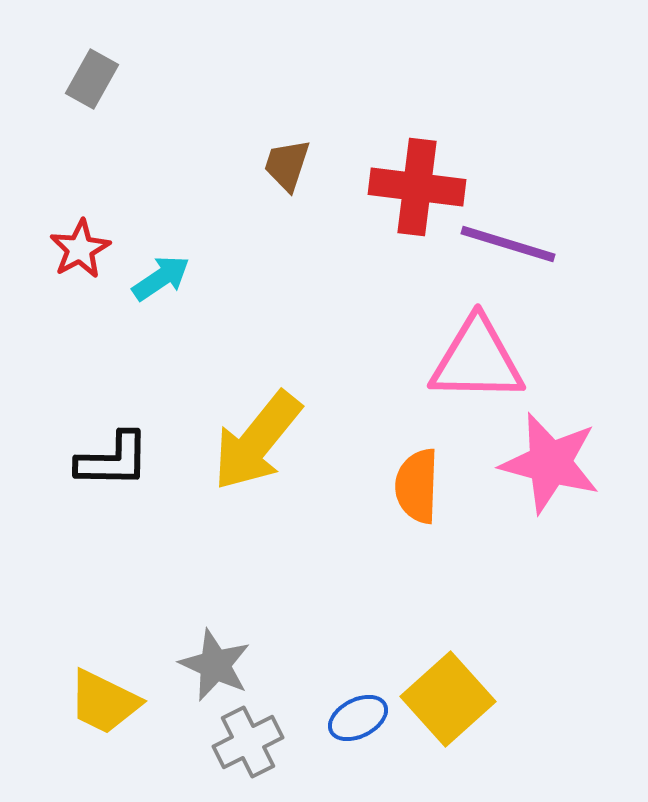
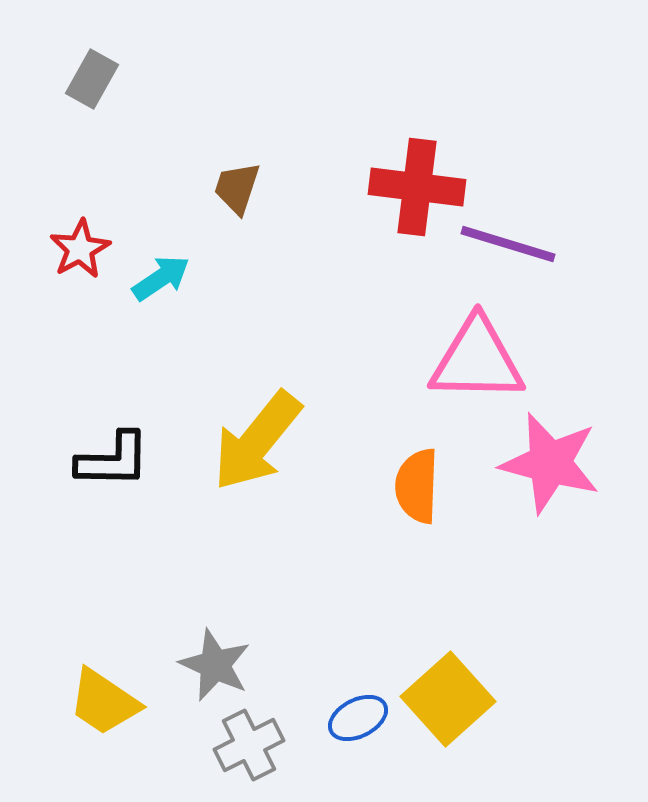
brown trapezoid: moved 50 px left, 23 px down
yellow trapezoid: rotated 8 degrees clockwise
gray cross: moved 1 px right, 3 px down
